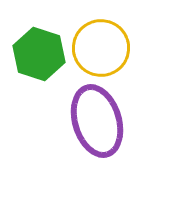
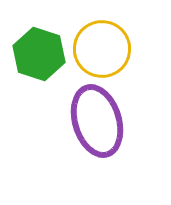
yellow circle: moved 1 px right, 1 px down
